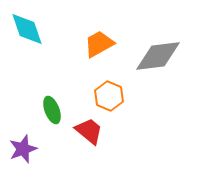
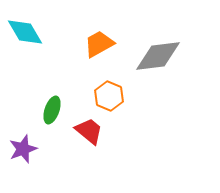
cyan diamond: moved 2 px left, 3 px down; rotated 12 degrees counterclockwise
green ellipse: rotated 40 degrees clockwise
